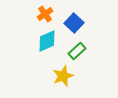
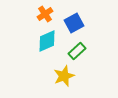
blue square: rotated 18 degrees clockwise
yellow star: moved 1 px right
